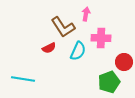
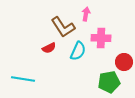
green pentagon: rotated 10 degrees clockwise
